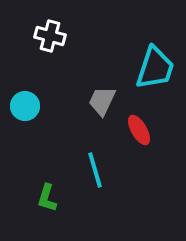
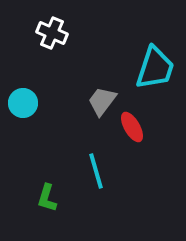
white cross: moved 2 px right, 3 px up; rotated 8 degrees clockwise
gray trapezoid: rotated 12 degrees clockwise
cyan circle: moved 2 px left, 3 px up
red ellipse: moved 7 px left, 3 px up
cyan line: moved 1 px right, 1 px down
